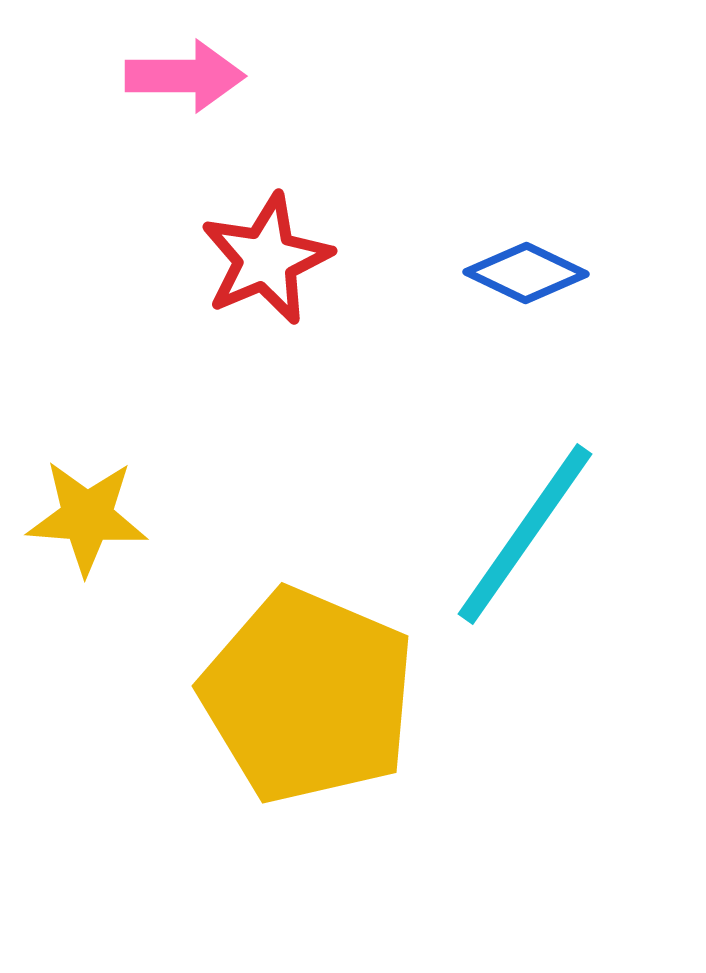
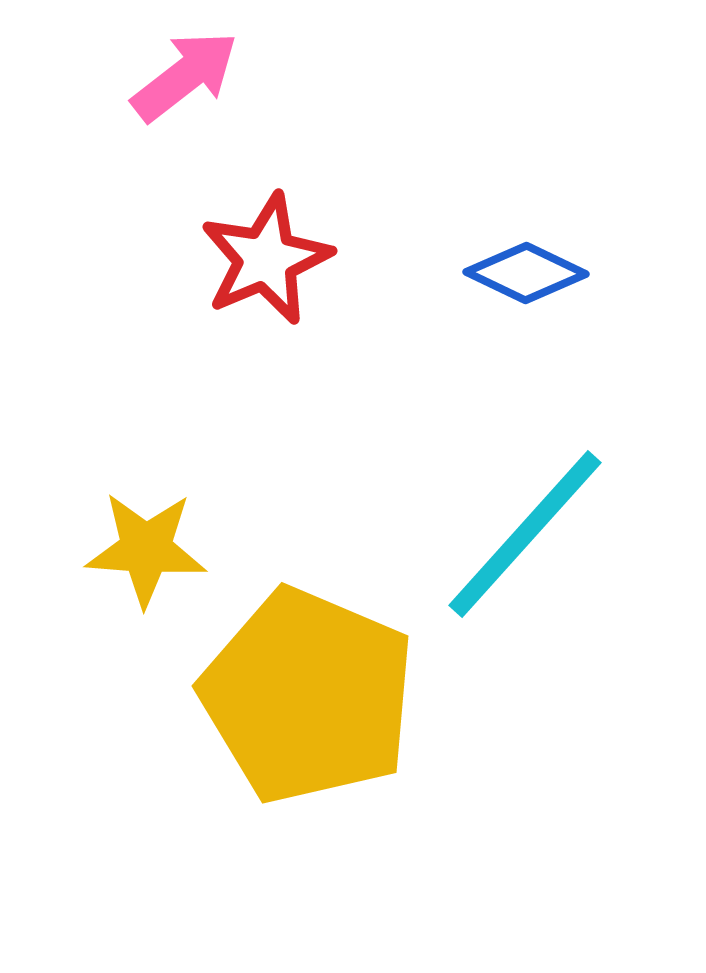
pink arrow: rotated 38 degrees counterclockwise
yellow star: moved 59 px right, 32 px down
cyan line: rotated 7 degrees clockwise
